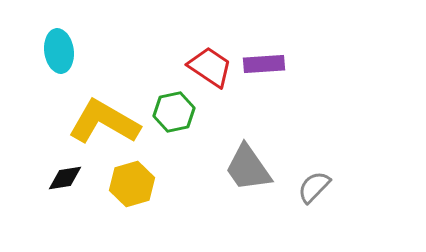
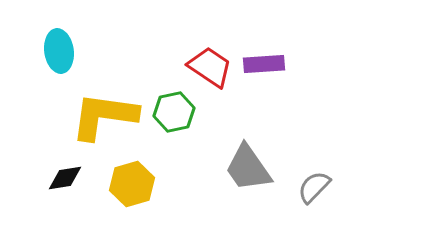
yellow L-shape: moved 6 px up; rotated 22 degrees counterclockwise
